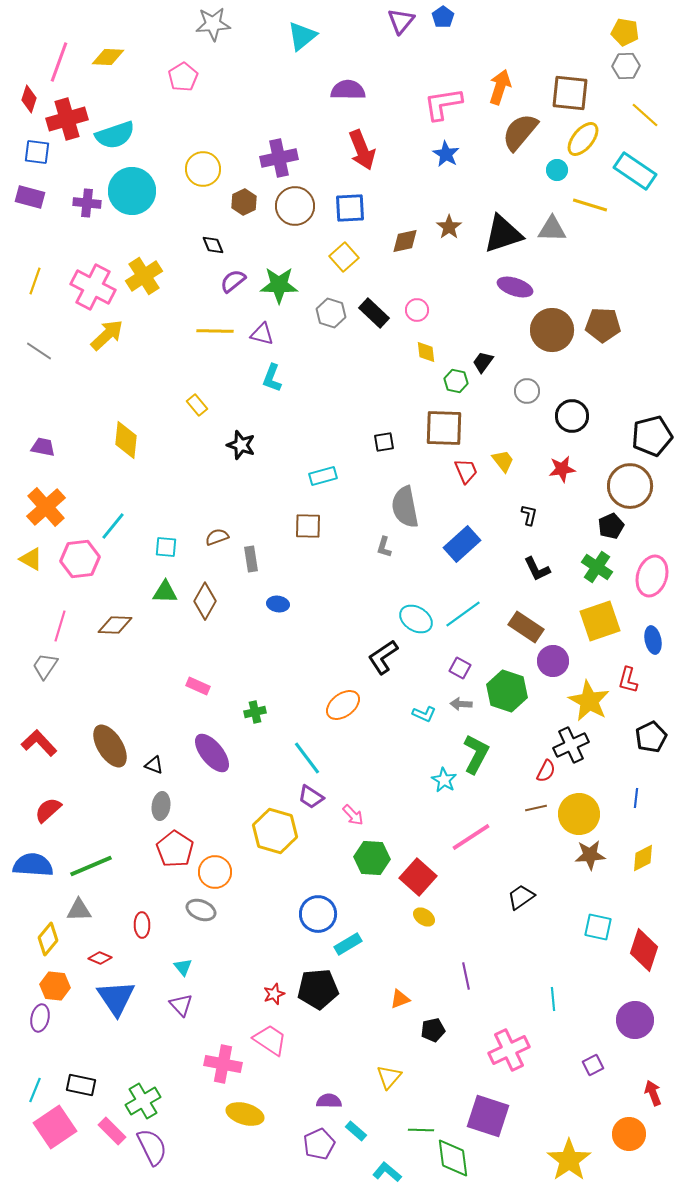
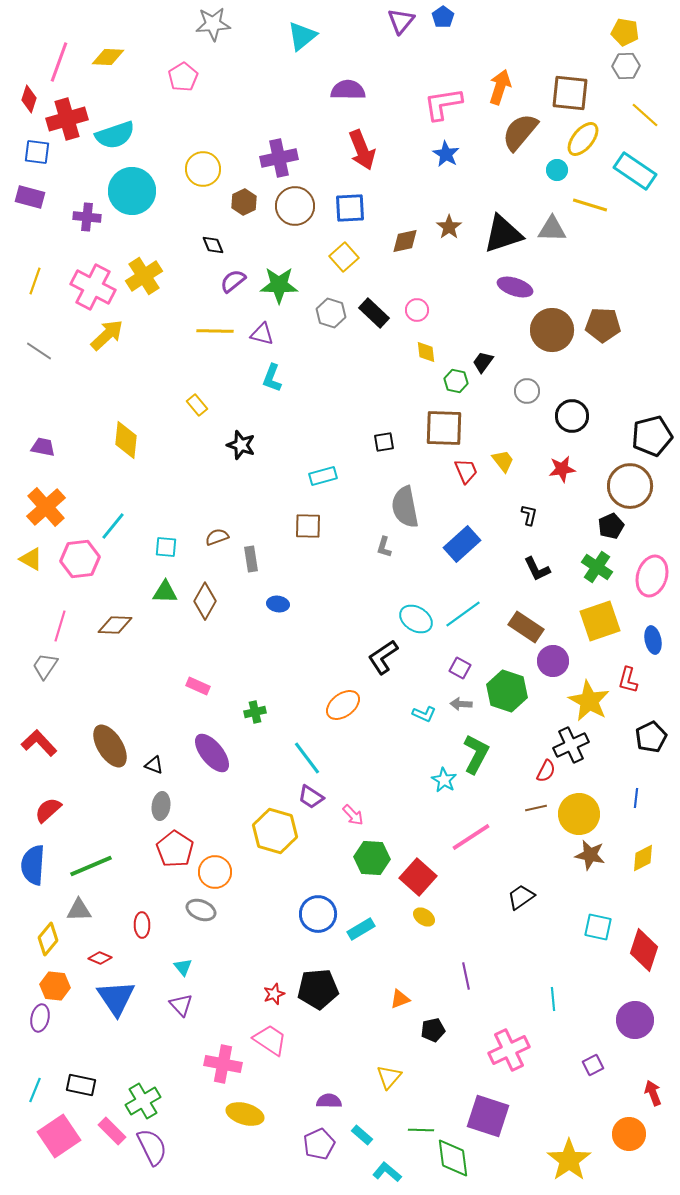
purple cross at (87, 203): moved 14 px down
brown star at (590, 855): rotated 16 degrees clockwise
blue semicircle at (33, 865): rotated 90 degrees counterclockwise
cyan rectangle at (348, 944): moved 13 px right, 15 px up
pink square at (55, 1127): moved 4 px right, 9 px down
cyan rectangle at (356, 1131): moved 6 px right, 4 px down
